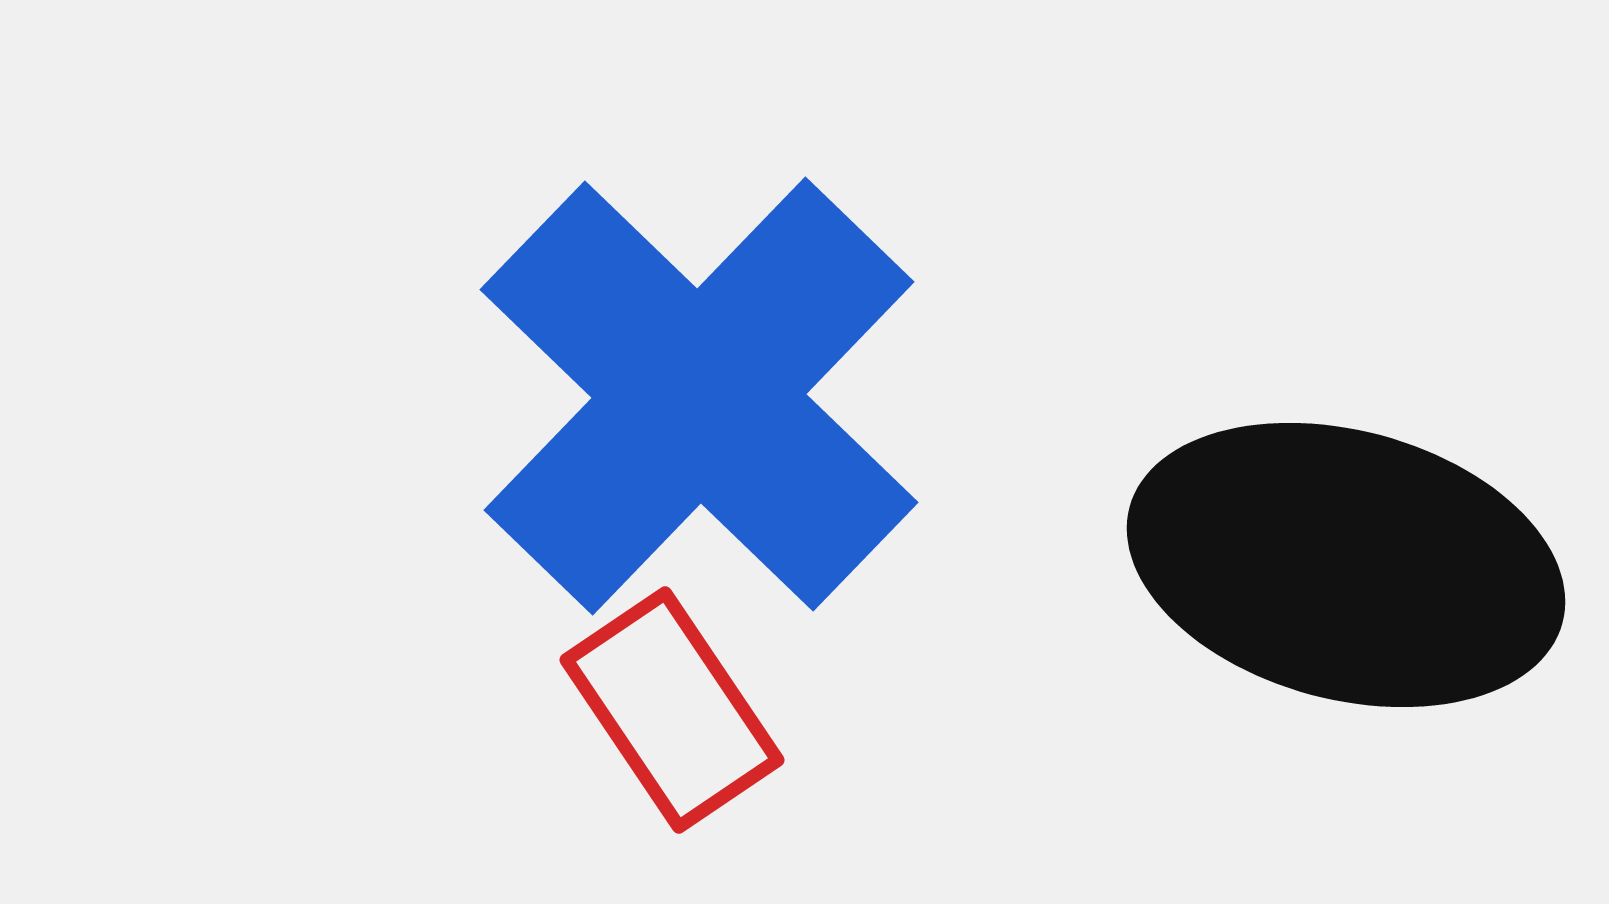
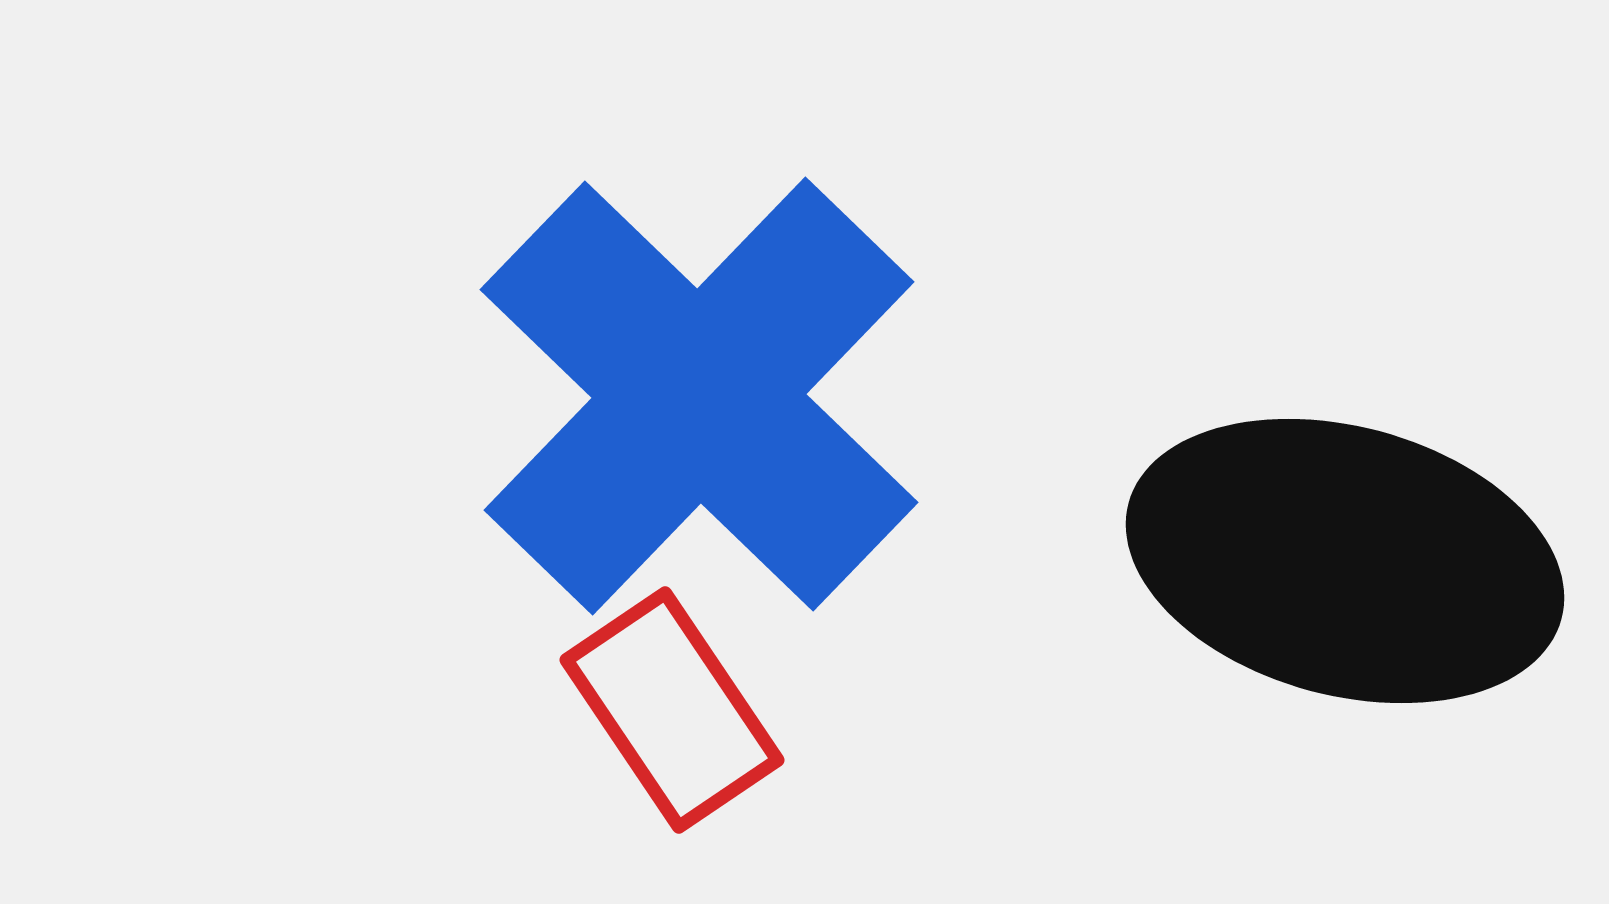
black ellipse: moved 1 px left, 4 px up
